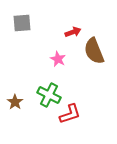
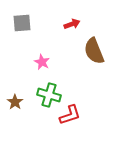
red arrow: moved 1 px left, 8 px up
pink star: moved 16 px left, 3 px down
green cross: rotated 10 degrees counterclockwise
red L-shape: moved 1 px down
